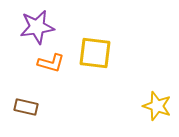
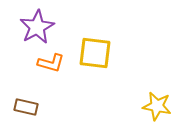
purple star: rotated 20 degrees counterclockwise
yellow star: rotated 8 degrees counterclockwise
